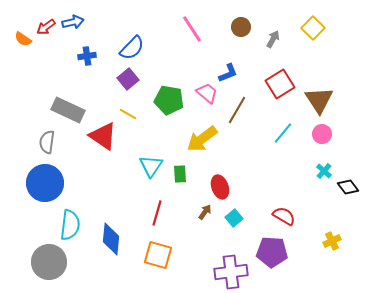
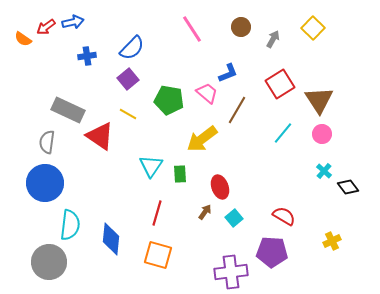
red triangle: moved 3 px left
